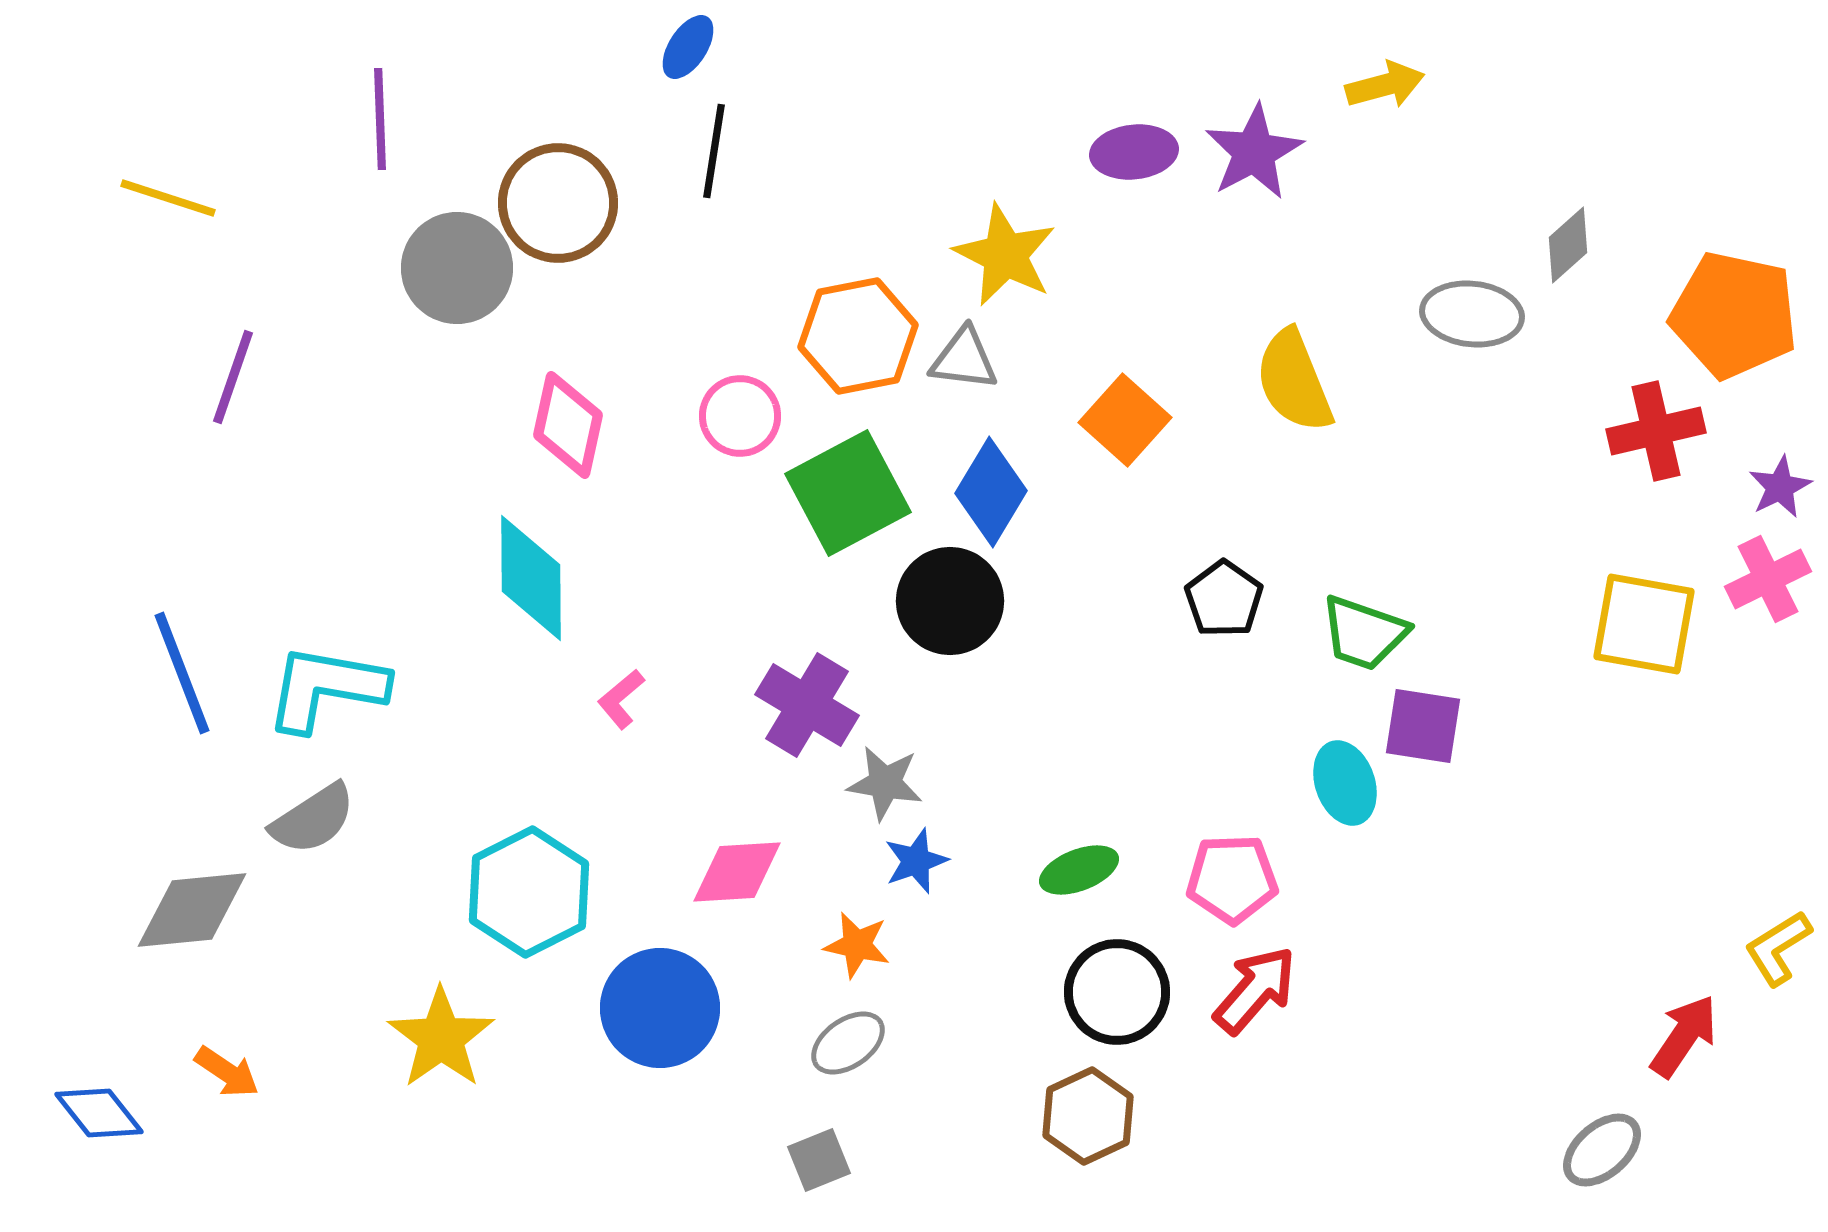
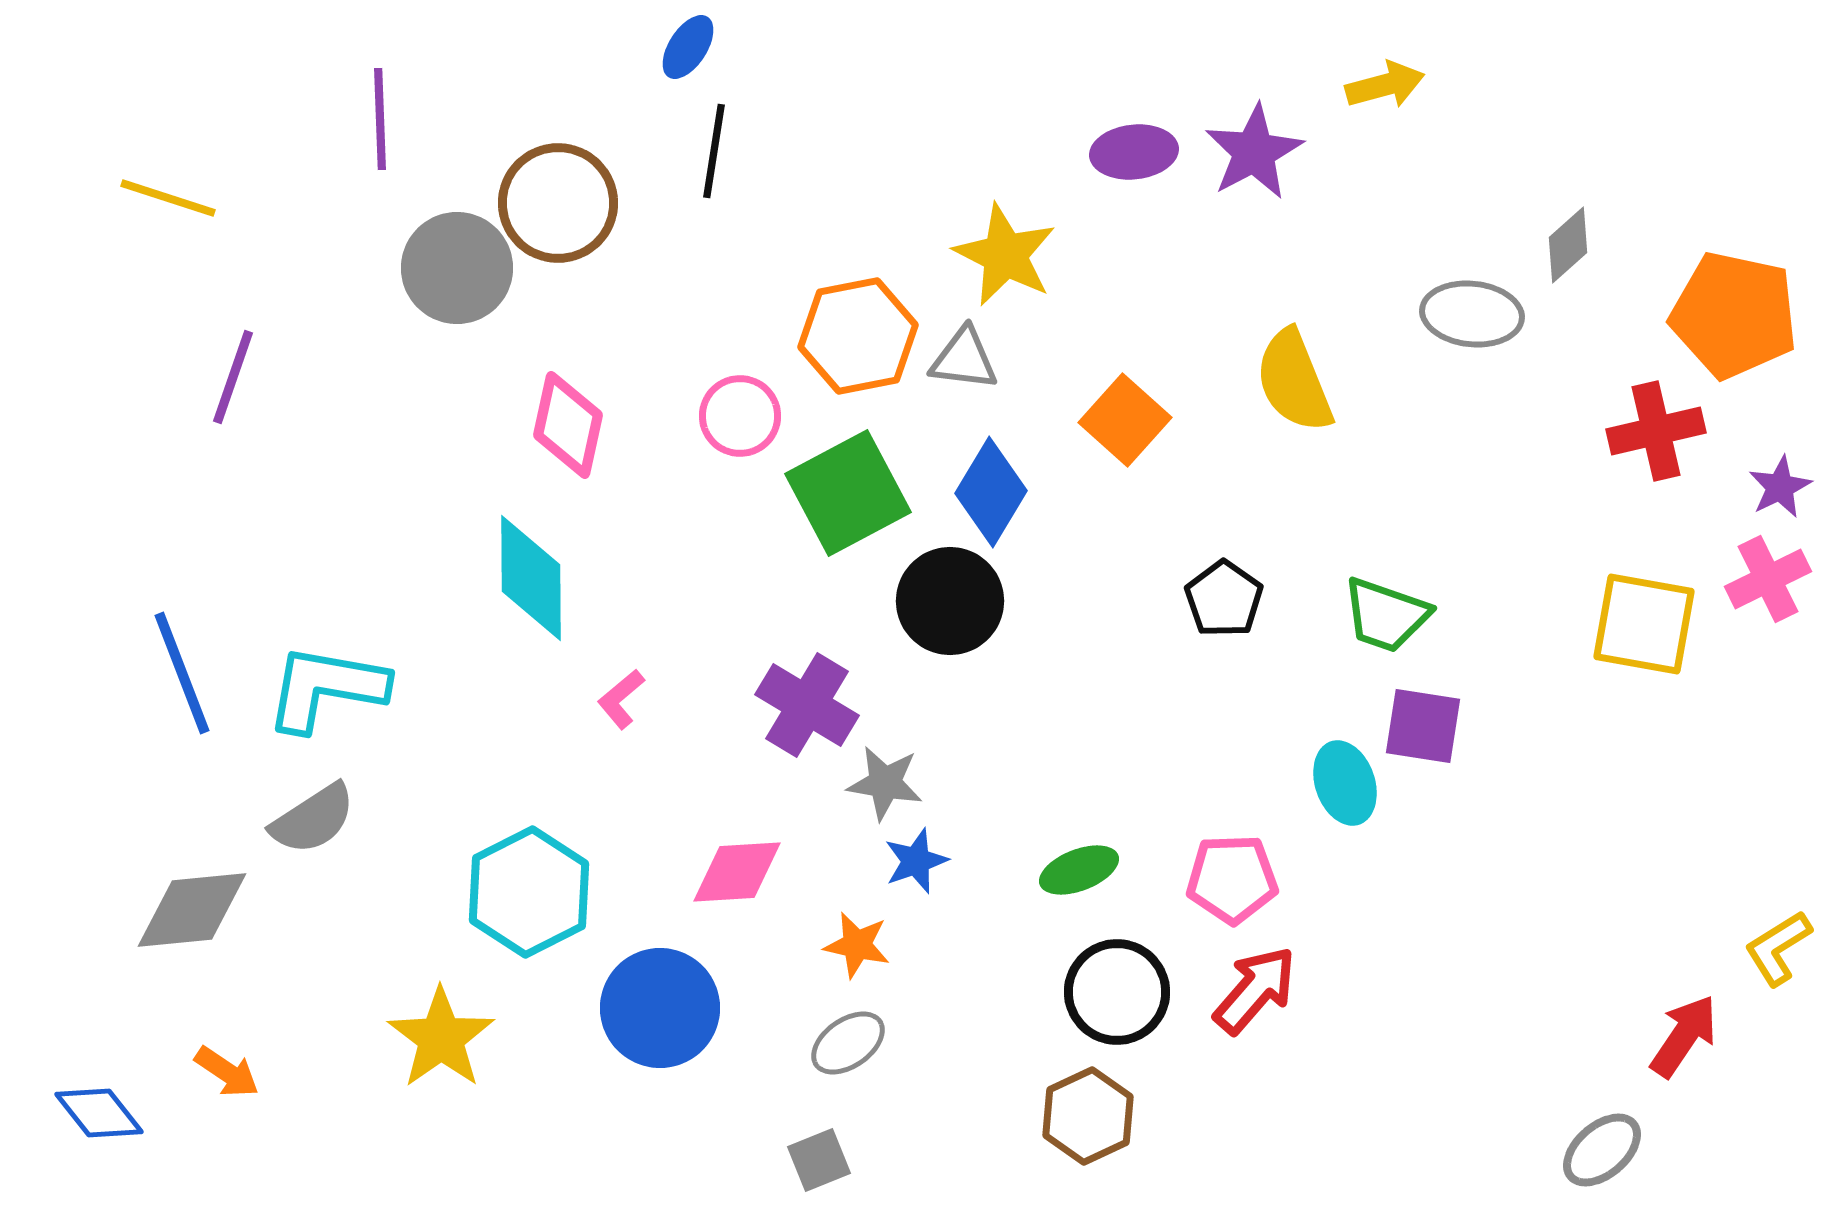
green trapezoid at (1364, 633): moved 22 px right, 18 px up
